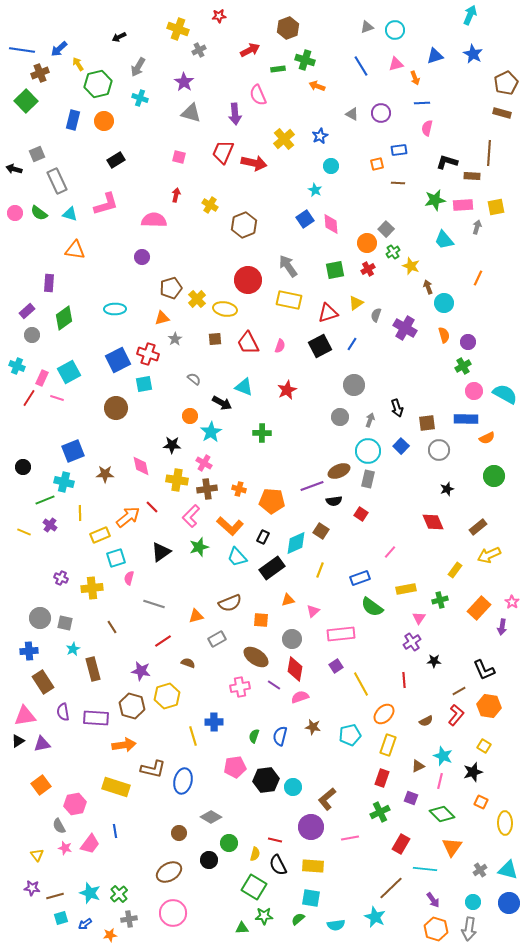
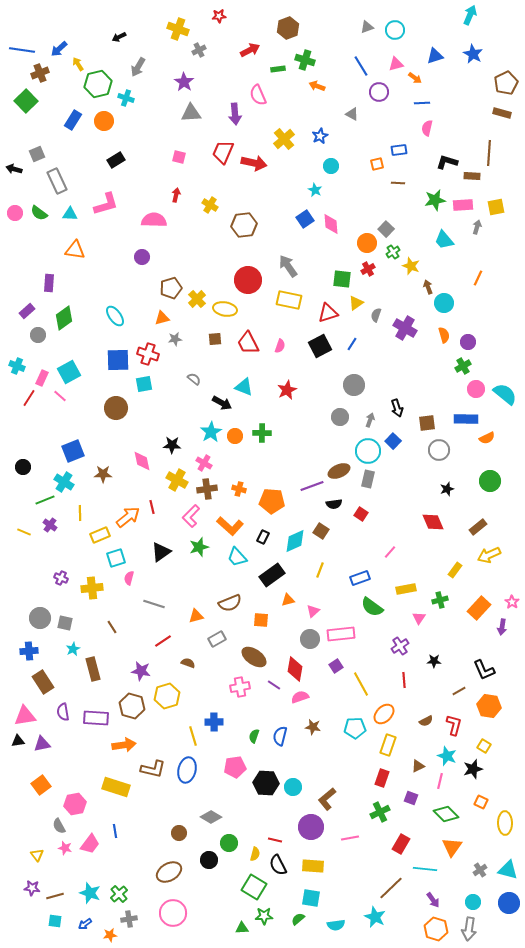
orange arrow at (415, 78): rotated 32 degrees counterclockwise
cyan cross at (140, 98): moved 14 px left
gray triangle at (191, 113): rotated 20 degrees counterclockwise
purple circle at (381, 113): moved 2 px left, 21 px up
blue rectangle at (73, 120): rotated 18 degrees clockwise
cyan triangle at (70, 214): rotated 14 degrees counterclockwise
brown hexagon at (244, 225): rotated 15 degrees clockwise
green square at (335, 270): moved 7 px right, 9 px down; rotated 18 degrees clockwise
cyan ellipse at (115, 309): moved 7 px down; rotated 55 degrees clockwise
gray circle at (32, 335): moved 6 px right
gray star at (175, 339): rotated 24 degrees clockwise
blue square at (118, 360): rotated 25 degrees clockwise
pink circle at (474, 391): moved 2 px right, 2 px up
cyan semicircle at (505, 394): rotated 10 degrees clockwise
pink line at (57, 398): moved 3 px right, 2 px up; rotated 24 degrees clockwise
orange circle at (190, 416): moved 45 px right, 20 px down
blue square at (401, 446): moved 8 px left, 5 px up
pink diamond at (141, 466): moved 1 px right, 5 px up
brown star at (105, 474): moved 2 px left
green circle at (494, 476): moved 4 px left, 5 px down
yellow cross at (177, 480): rotated 20 degrees clockwise
cyan cross at (64, 482): rotated 18 degrees clockwise
black semicircle at (334, 501): moved 3 px down
red line at (152, 507): rotated 32 degrees clockwise
cyan diamond at (296, 543): moved 1 px left, 2 px up
black rectangle at (272, 568): moved 7 px down
gray circle at (292, 639): moved 18 px right
purple cross at (412, 642): moved 12 px left, 4 px down
brown ellipse at (256, 657): moved 2 px left
red L-shape at (456, 715): moved 2 px left, 10 px down; rotated 25 degrees counterclockwise
cyan pentagon at (350, 735): moved 5 px right, 7 px up; rotated 10 degrees clockwise
black triangle at (18, 741): rotated 24 degrees clockwise
cyan star at (443, 756): moved 4 px right
black star at (473, 772): moved 3 px up
black hexagon at (266, 780): moved 3 px down; rotated 10 degrees clockwise
blue ellipse at (183, 781): moved 4 px right, 11 px up
green diamond at (442, 814): moved 4 px right
cyan square at (61, 918): moved 6 px left, 3 px down; rotated 24 degrees clockwise
